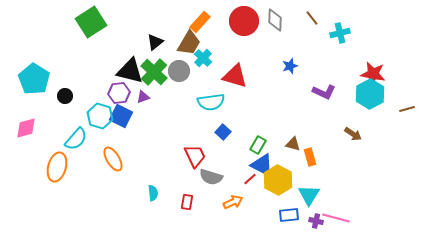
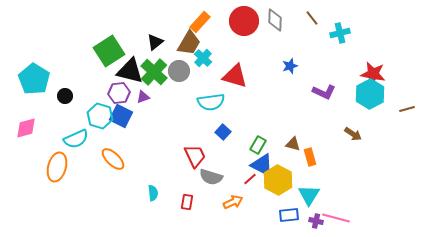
green square at (91, 22): moved 18 px right, 29 px down
cyan semicircle at (76, 139): rotated 25 degrees clockwise
orange ellipse at (113, 159): rotated 15 degrees counterclockwise
